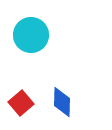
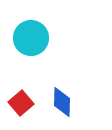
cyan circle: moved 3 px down
